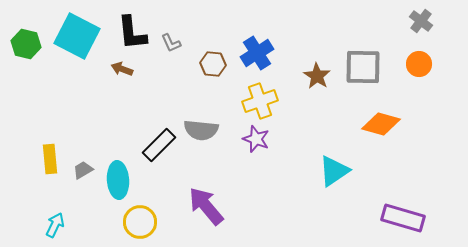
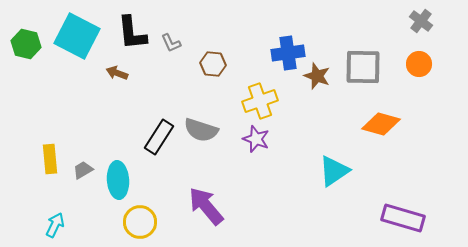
blue cross: moved 31 px right; rotated 24 degrees clockwise
brown arrow: moved 5 px left, 4 px down
brown star: rotated 12 degrees counterclockwise
gray semicircle: rotated 12 degrees clockwise
black rectangle: moved 8 px up; rotated 12 degrees counterclockwise
